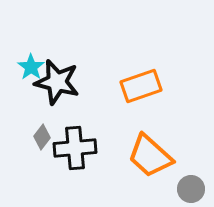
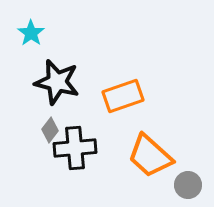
cyan star: moved 34 px up
orange rectangle: moved 18 px left, 10 px down
gray diamond: moved 8 px right, 7 px up
gray circle: moved 3 px left, 4 px up
